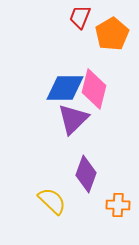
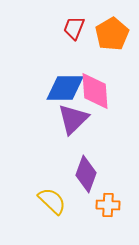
red trapezoid: moved 6 px left, 11 px down
pink diamond: moved 1 px right, 2 px down; rotated 18 degrees counterclockwise
orange cross: moved 10 px left
